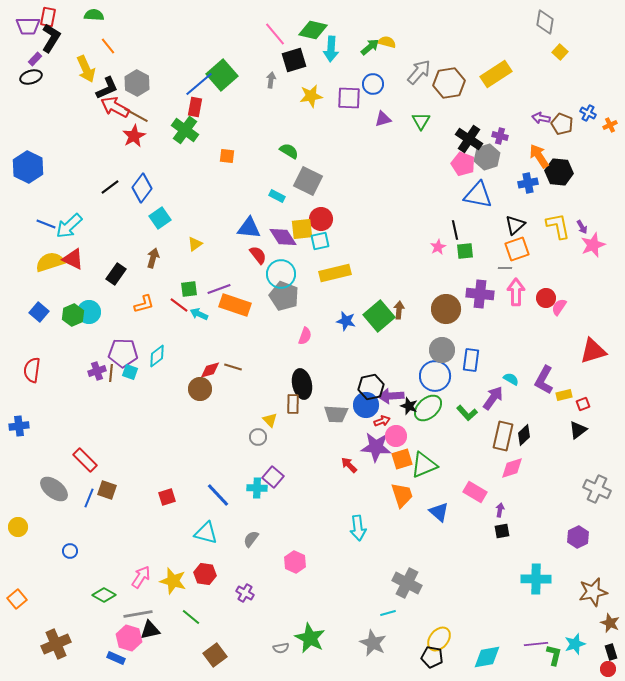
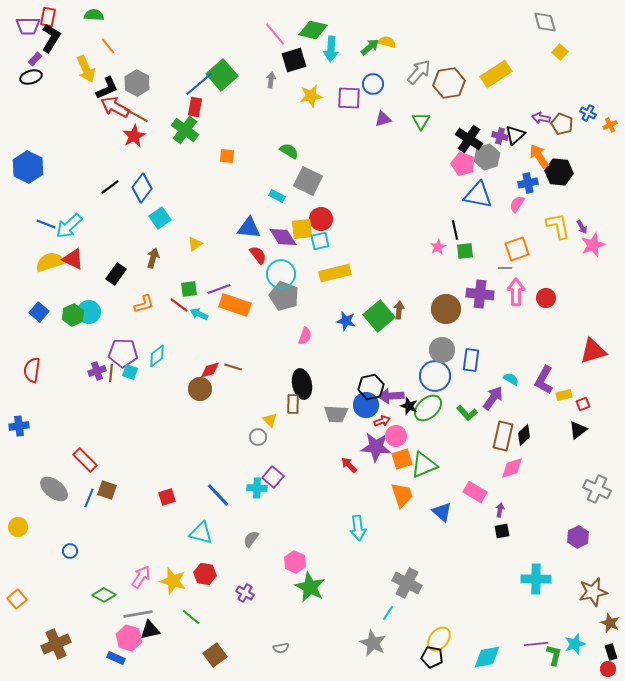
gray diamond at (545, 22): rotated 25 degrees counterclockwise
black triangle at (515, 225): moved 90 px up
pink semicircle at (559, 307): moved 42 px left, 103 px up
blue triangle at (439, 512): moved 3 px right
cyan triangle at (206, 533): moved 5 px left
cyan line at (388, 613): rotated 42 degrees counterclockwise
green star at (310, 638): moved 51 px up
